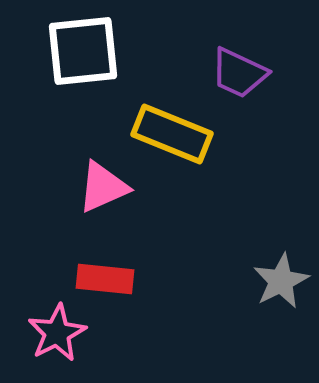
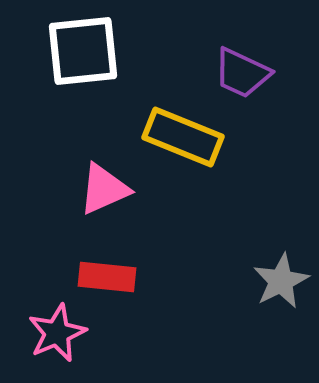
purple trapezoid: moved 3 px right
yellow rectangle: moved 11 px right, 3 px down
pink triangle: moved 1 px right, 2 px down
red rectangle: moved 2 px right, 2 px up
pink star: rotated 4 degrees clockwise
